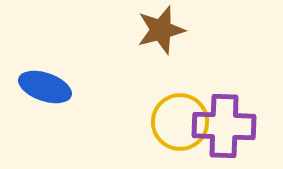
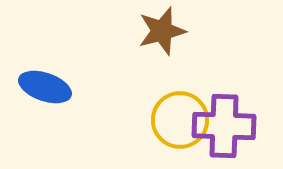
brown star: moved 1 px right, 1 px down
yellow circle: moved 2 px up
